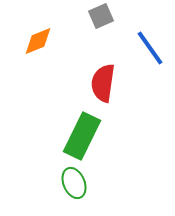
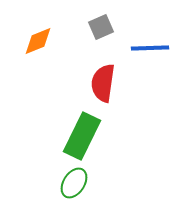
gray square: moved 11 px down
blue line: rotated 57 degrees counterclockwise
green ellipse: rotated 56 degrees clockwise
